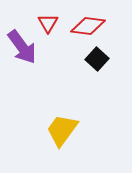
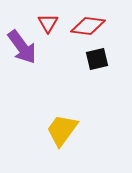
black square: rotated 35 degrees clockwise
